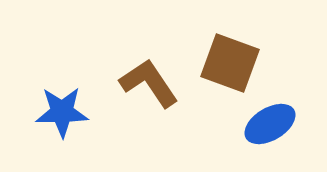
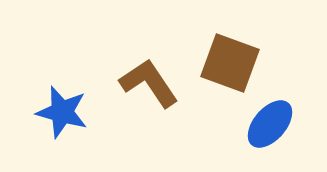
blue star: rotated 16 degrees clockwise
blue ellipse: rotated 18 degrees counterclockwise
